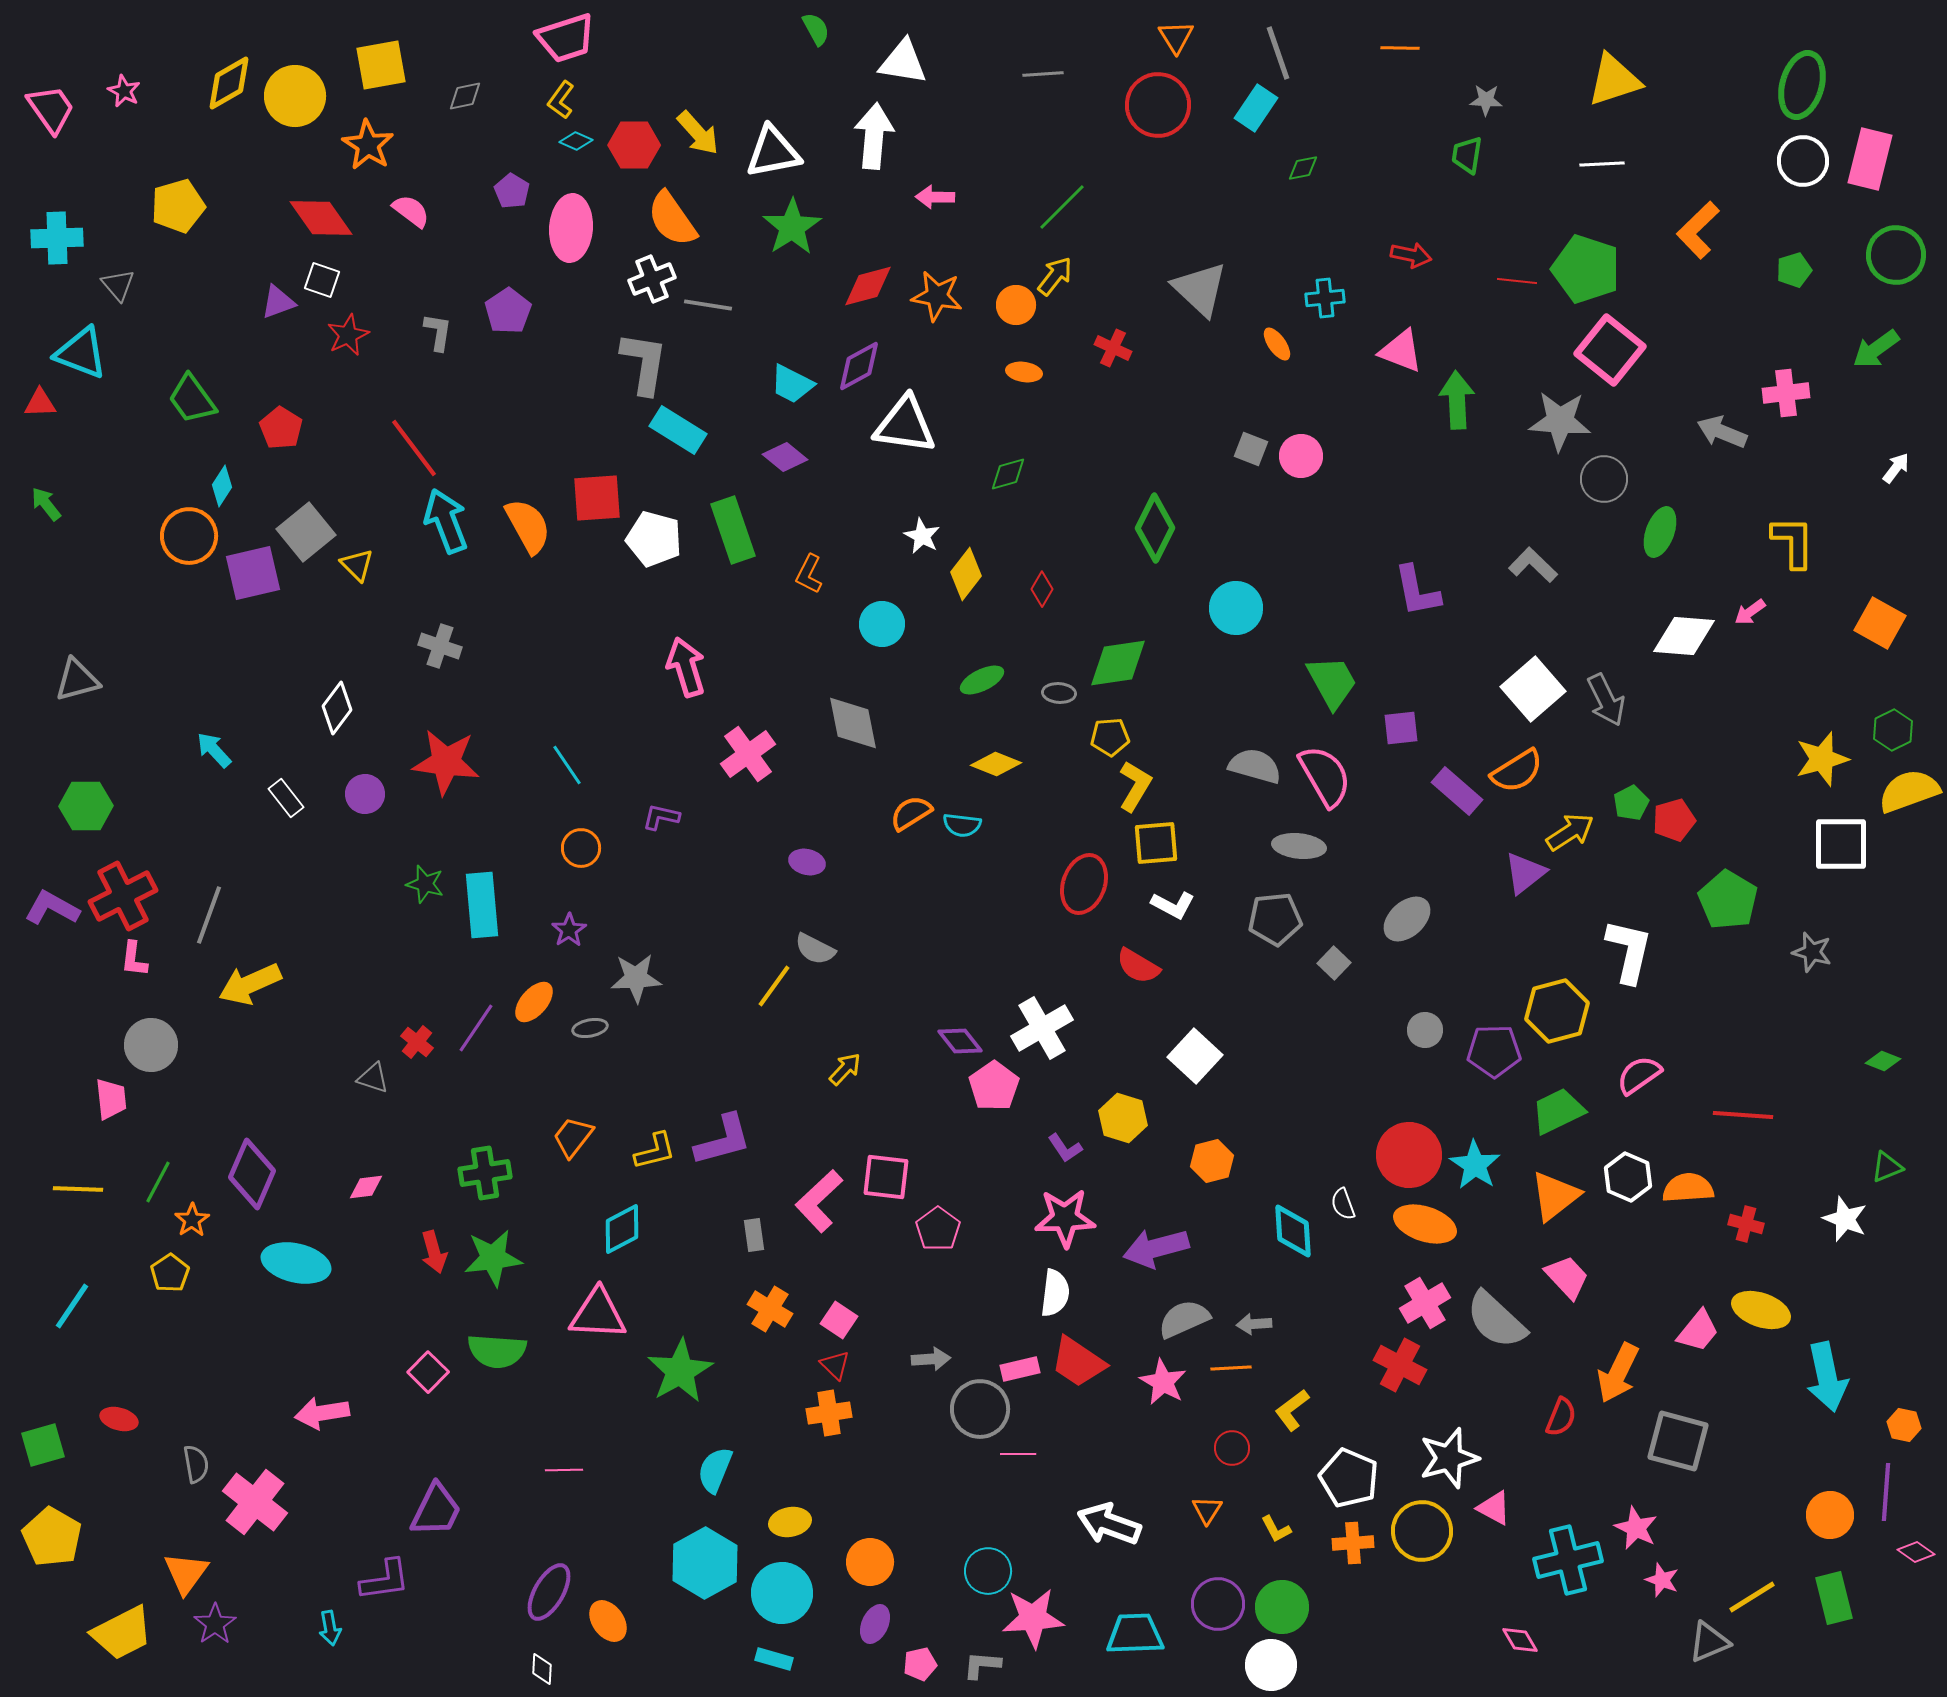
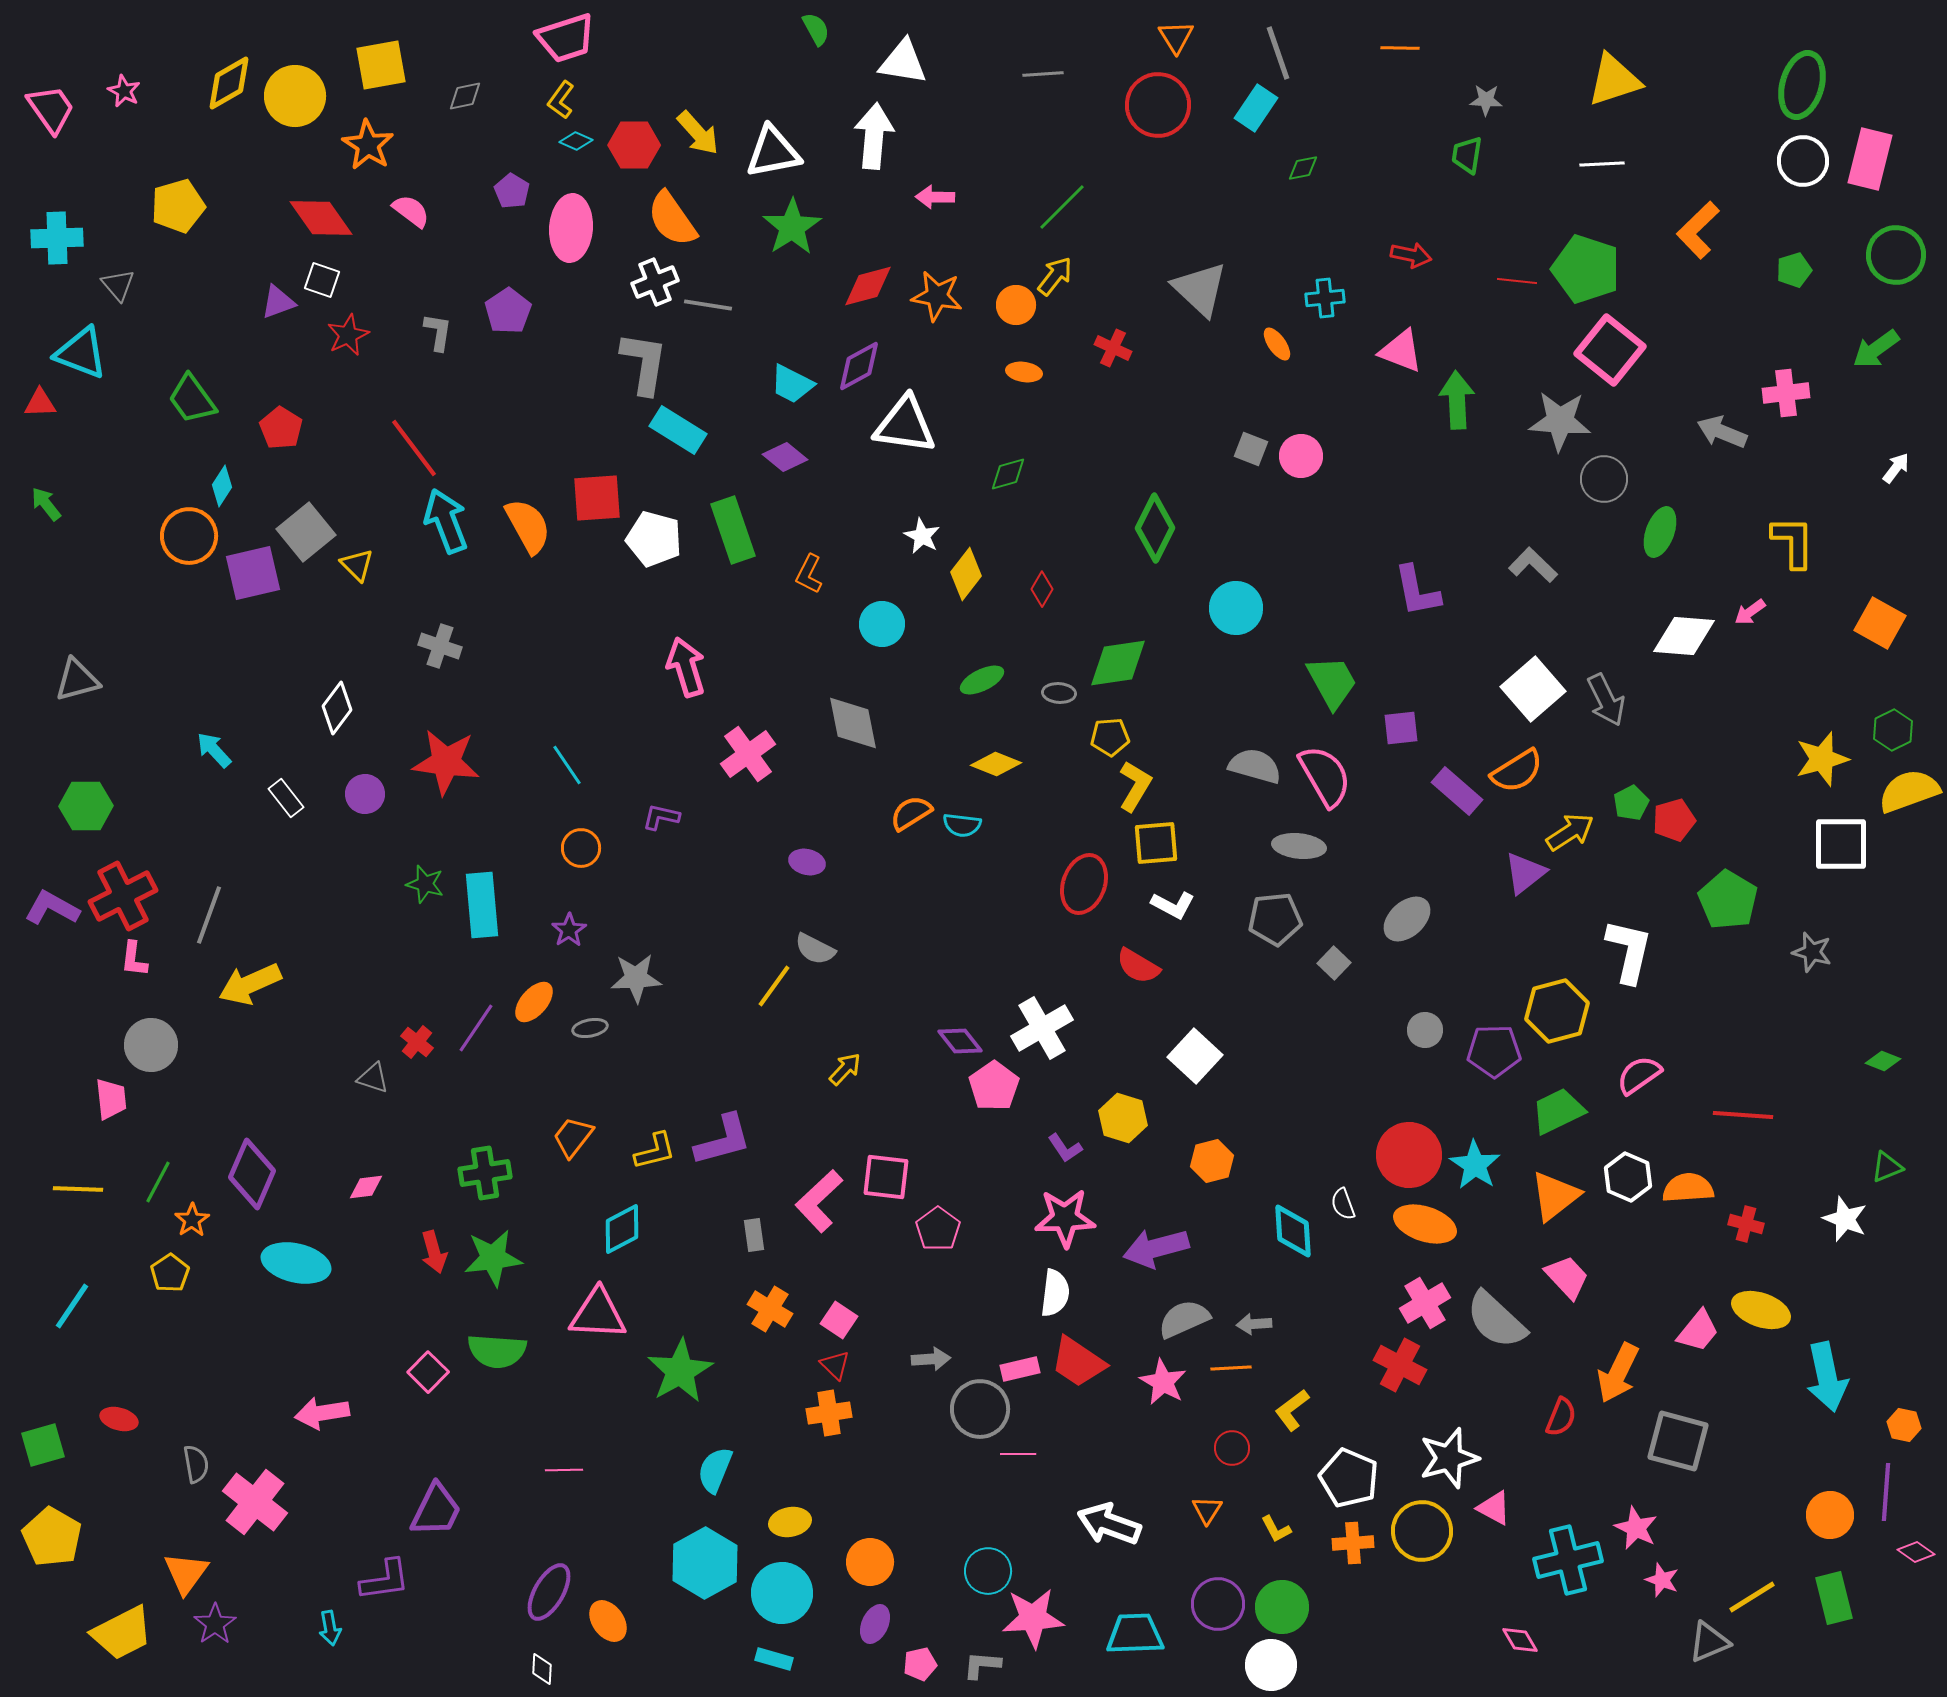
white cross at (652, 279): moved 3 px right, 3 px down
